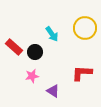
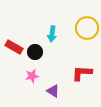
yellow circle: moved 2 px right
cyan arrow: rotated 42 degrees clockwise
red rectangle: rotated 12 degrees counterclockwise
